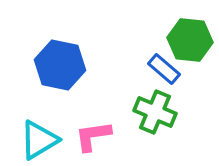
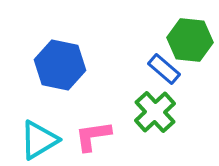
green cross: rotated 24 degrees clockwise
